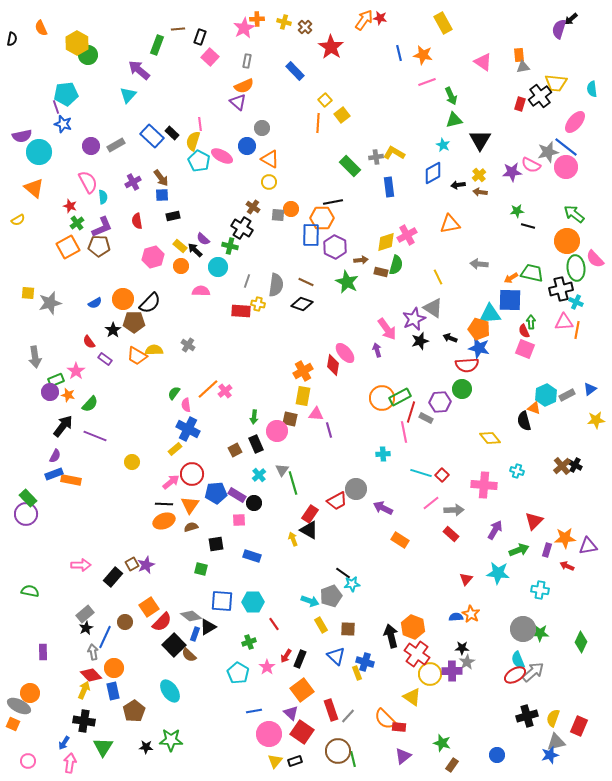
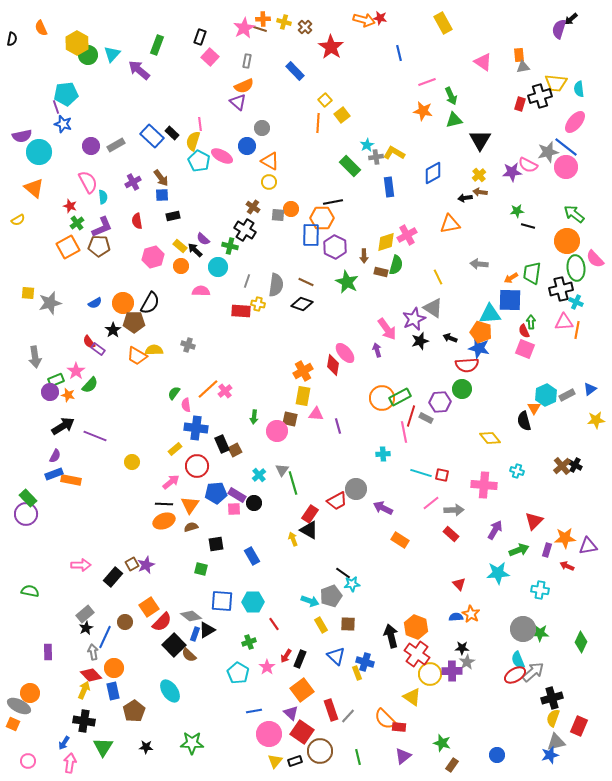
orange cross at (257, 19): moved 6 px right
orange arrow at (364, 20): rotated 70 degrees clockwise
brown line at (178, 29): moved 82 px right; rotated 24 degrees clockwise
orange star at (423, 55): moved 56 px down
cyan semicircle at (592, 89): moved 13 px left
cyan triangle at (128, 95): moved 16 px left, 41 px up
black cross at (540, 96): rotated 20 degrees clockwise
cyan star at (443, 145): moved 76 px left; rotated 16 degrees clockwise
orange triangle at (270, 159): moved 2 px down
pink semicircle at (531, 165): moved 3 px left
black arrow at (458, 185): moved 7 px right, 13 px down
black cross at (242, 228): moved 3 px right, 2 px down
brown arrow at (361, 260): moved 3 px right, 4 px up; rotated 96 degrees clockwise
green trapezoid at (532, 273): rotated 95 degrees counterclockwise
orange circle at (123, 299): moved 4 px down
black semicircle at (150, 303): rotated 15 degrees counterclockwise
orange pentagon at (479, 329): moved 2 px right, 3 px down
gray cross at (188, 345): rotated 16 degrees counterclockwise
purple rectangle at (105, 359): moved 7 px left, 10 px up
green semicircle at (90, 404): moved 19 px up
orange triangle at (534, 408): rotated 40 degrees clockwise
red line at (411, 412): moved 4 px down
black arrow at (63, 426): rotated 20 degrees clockwise
blue cross at (188, 429): moved 8 px right, 1 px up; rotated 20 degrees counterclockwise
purple line at (329, 430): moved 9 px right, 4 px up
black rectangle at (256, 444): moved 34 px left
red circle at (192, 474): moved 5 px right, 8 px up
red square at (442, 475): rotated 32 degrees counterclockwise
pink square at (239, 520): moved 5 px left, 11 px up
blue rectangle at (252, 556): rotated 42 degrees clockwise
cyan star at (498, 573): rotated 10 degrees counterclockwise
red triangle at (466, 579): moved 7 px left, 5 px down; rotated 24 degrees counterclockwise
black triangle at (208, 627): moved 1 px left, 3 px down
orange hexagon at (413, 627): moved 3 px right
brown square at (348, 629): moved 5 px up
purple rectangle at (43, 652): moved 5 px right
black cross at (527, 716): moved 25 px right, 18 px up
green star at (171, 740): moved 21 px right, 3 px down
brown circle at (338, 751): moved 18 px left
green line at (353, 759): moved 5 px right, 2 px up
